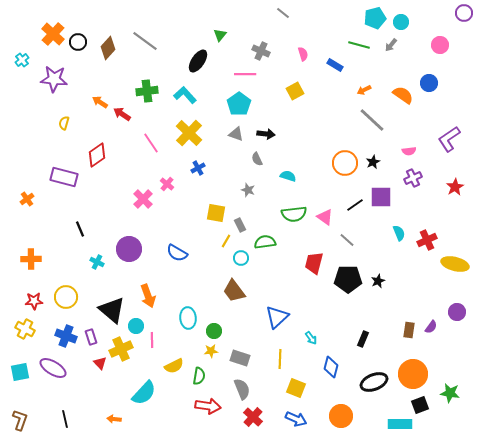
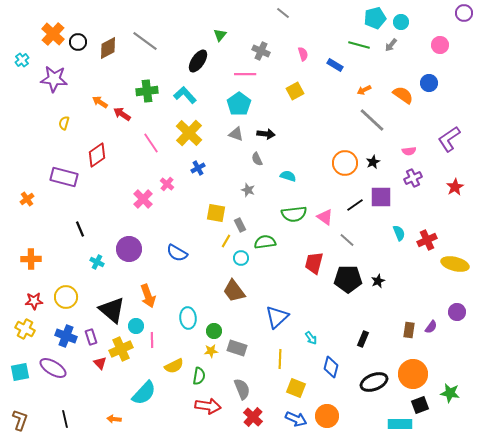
brown diamond at (108, 48): rotated 20 degrees clockwise
gray rectangle at (240, 358): moved 3 px left, 10 px up
orange circle at (341, 416): moved 14 px left
